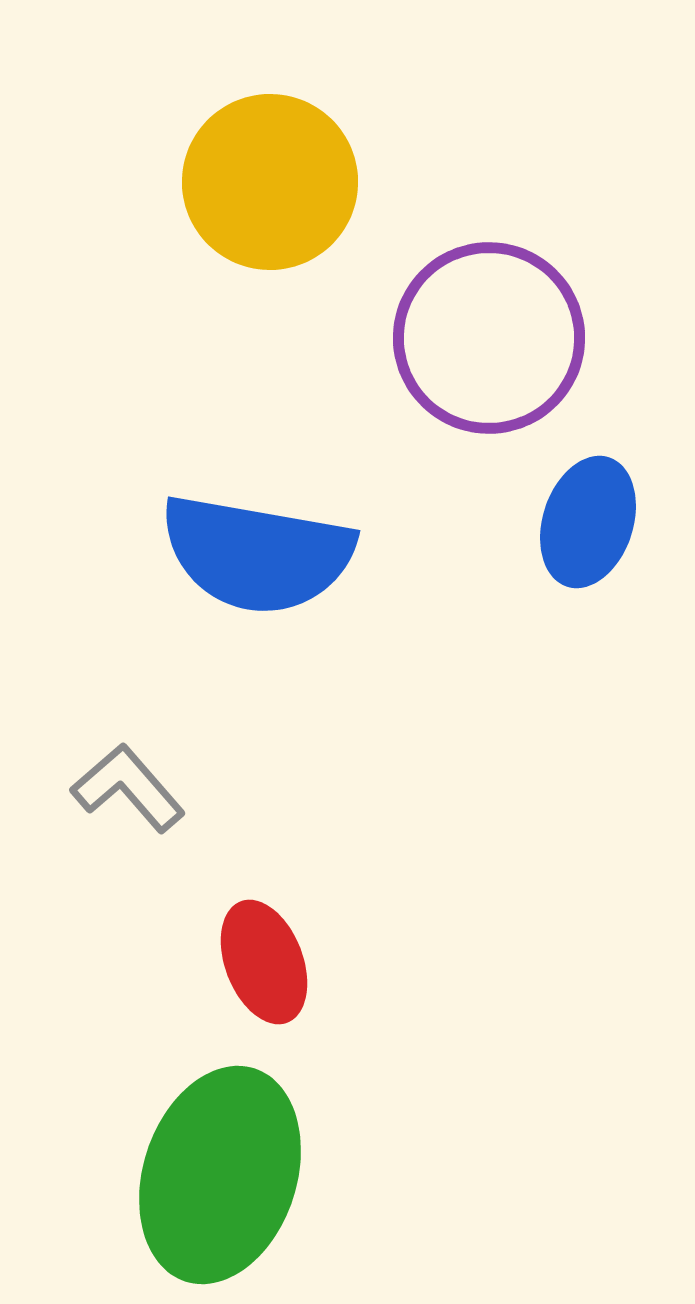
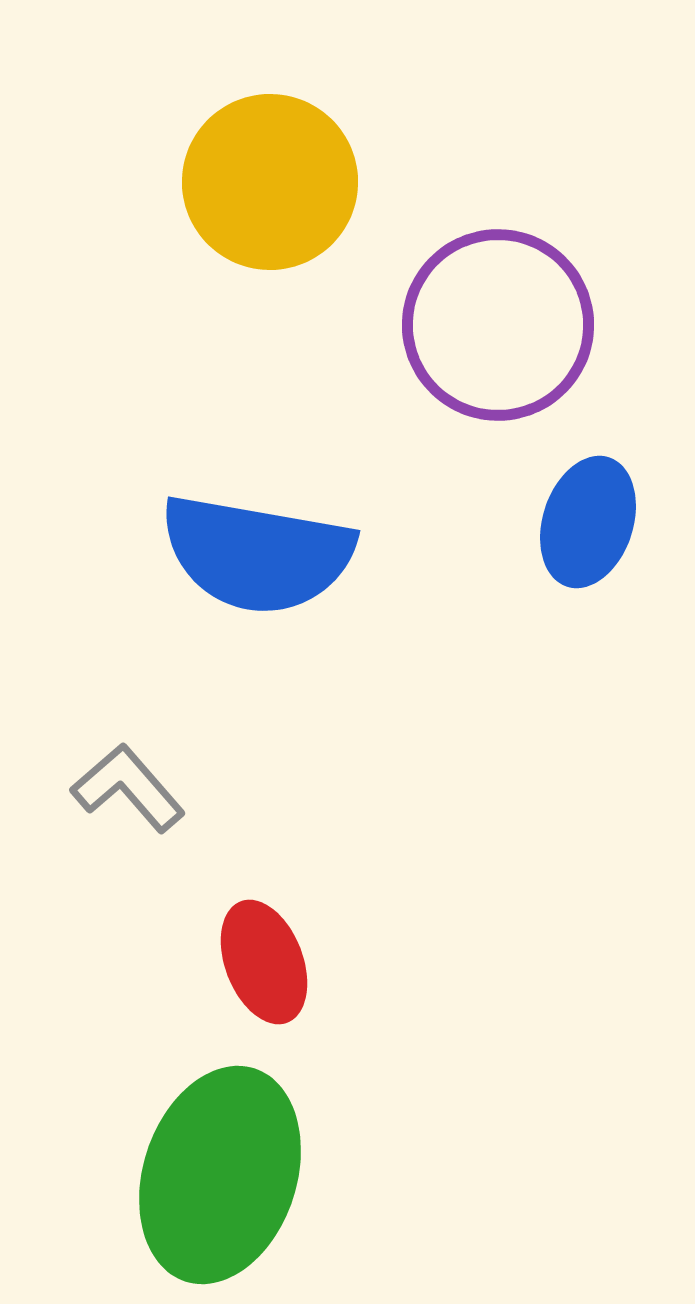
purple circle: moved 9 px right, 13 px up
